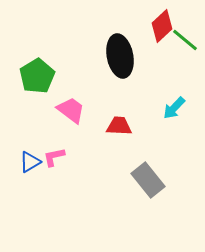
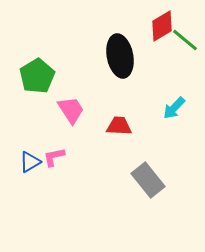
red diamond: rotated 12 degrees clockwise
pink trapezoid: rotated 20 degrees clockwise
